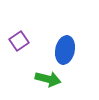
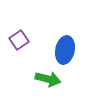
purple square: moved 1 px up
